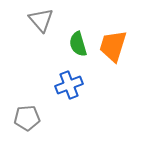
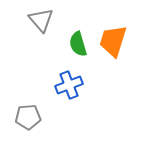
orange trapezoid: moved 5 px up
gray pentagon: moved 1 px right, 1 px up
